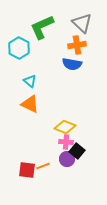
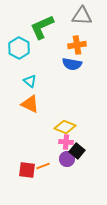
gray triangle: moved 7 px up; rotated 40 degrees counterclockwise
